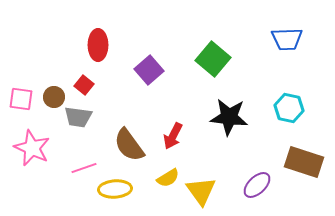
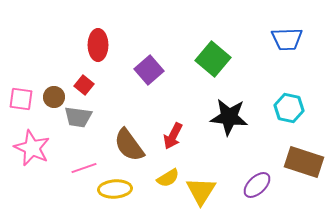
yellow triangle: rotated 8 degrees clockwise
